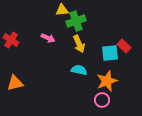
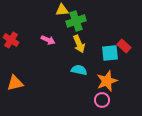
pink arrow: moved 2 px down
